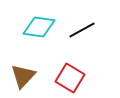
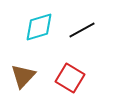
cyan diamond: rotated 24 degrees counterclockwise
